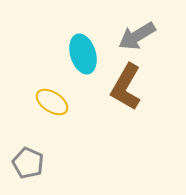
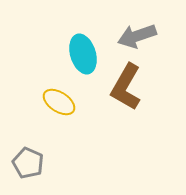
gray arrow: rotated 12 degrees clockwise
yellow ellipse: moved 7 px right
